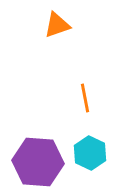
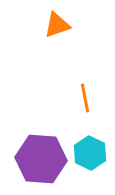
purple hexagon: moved 3 px right, 3 px up
